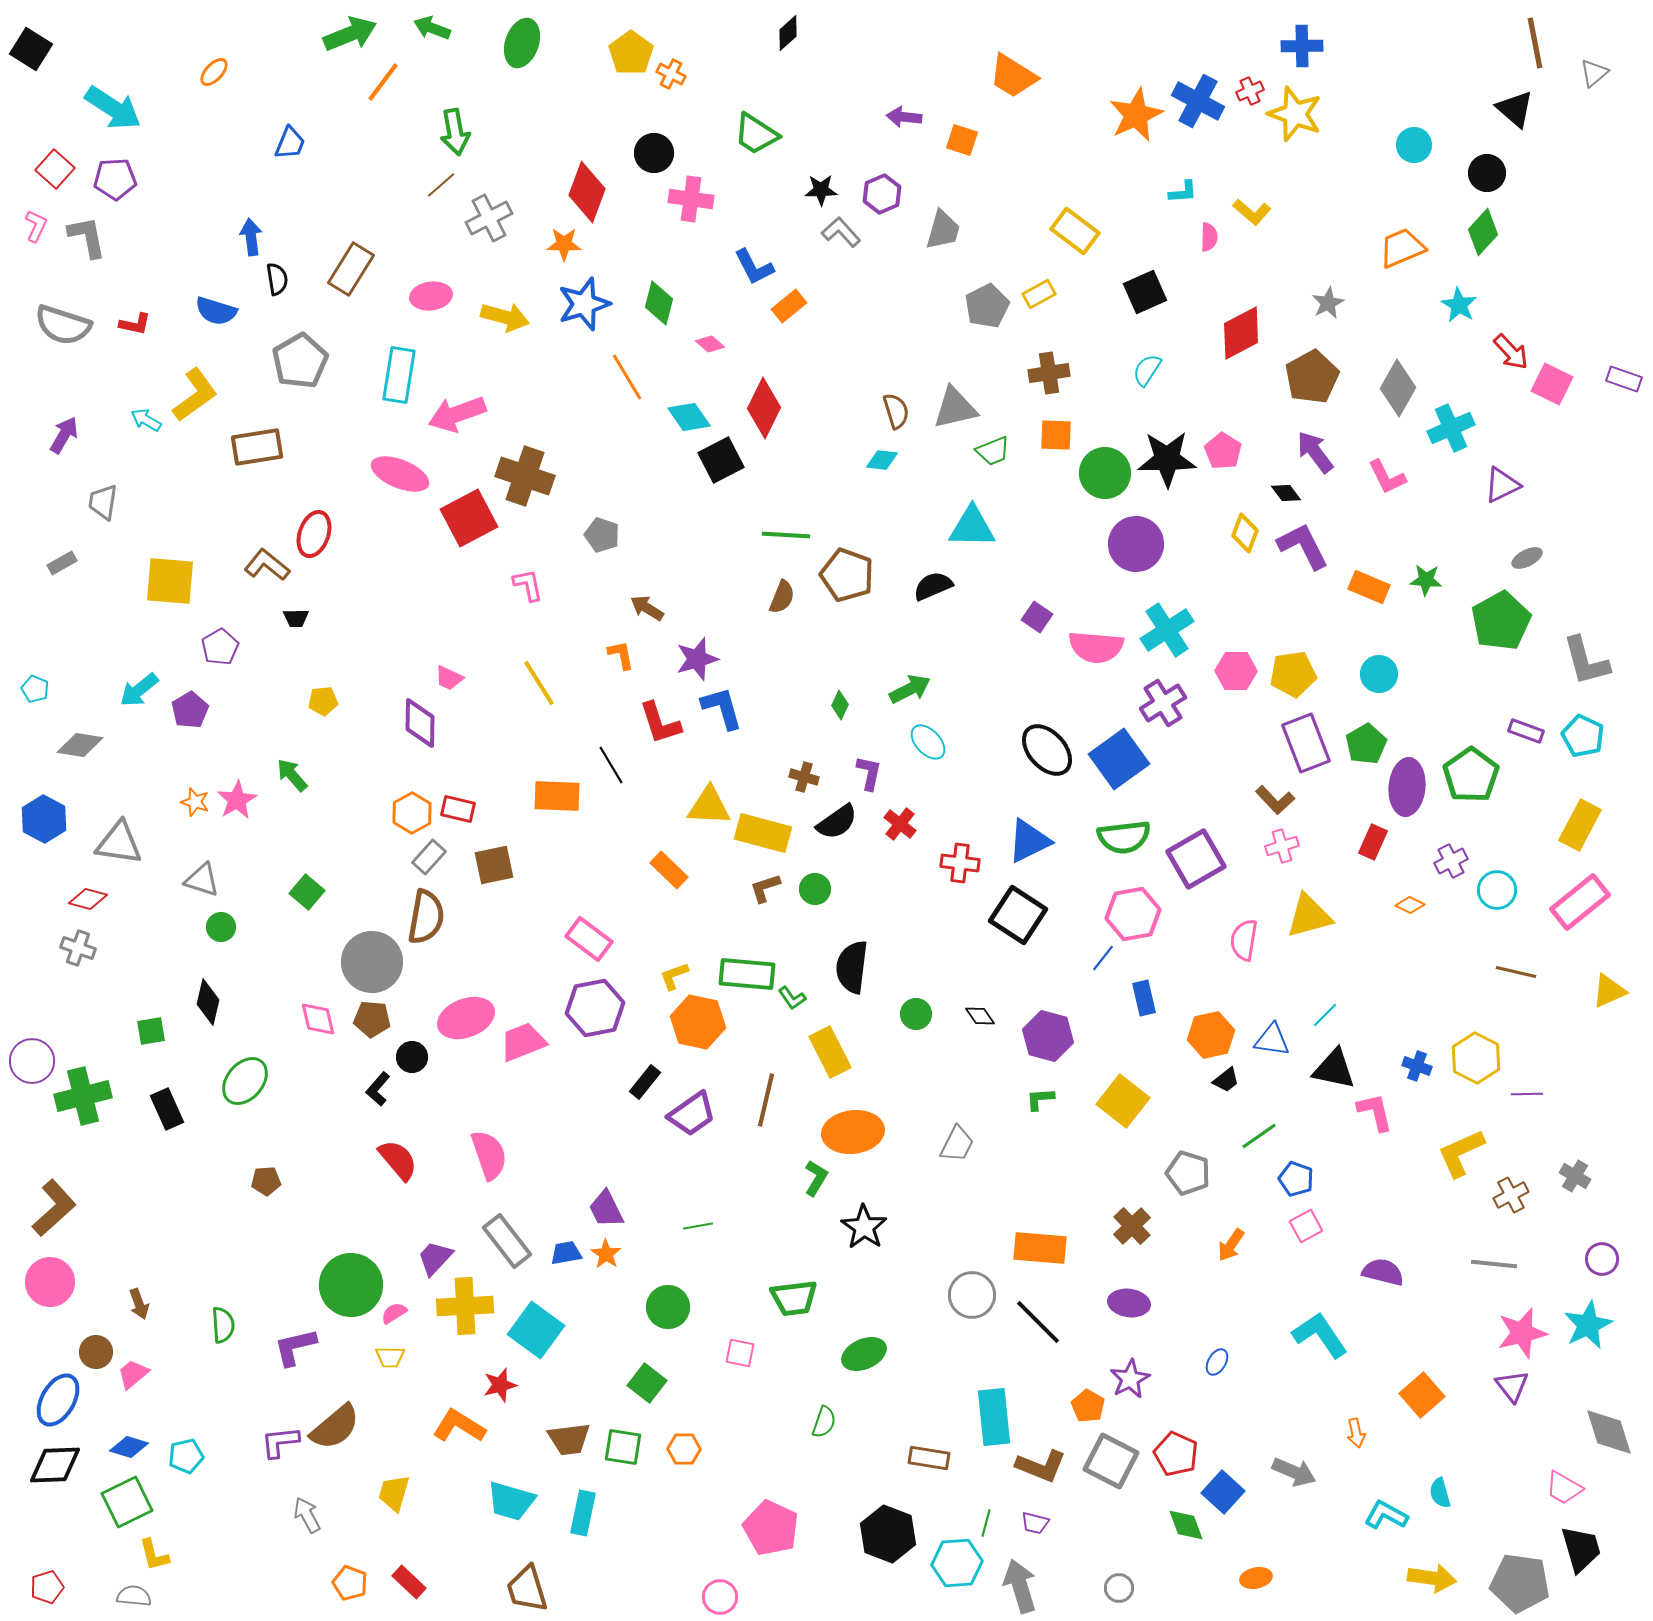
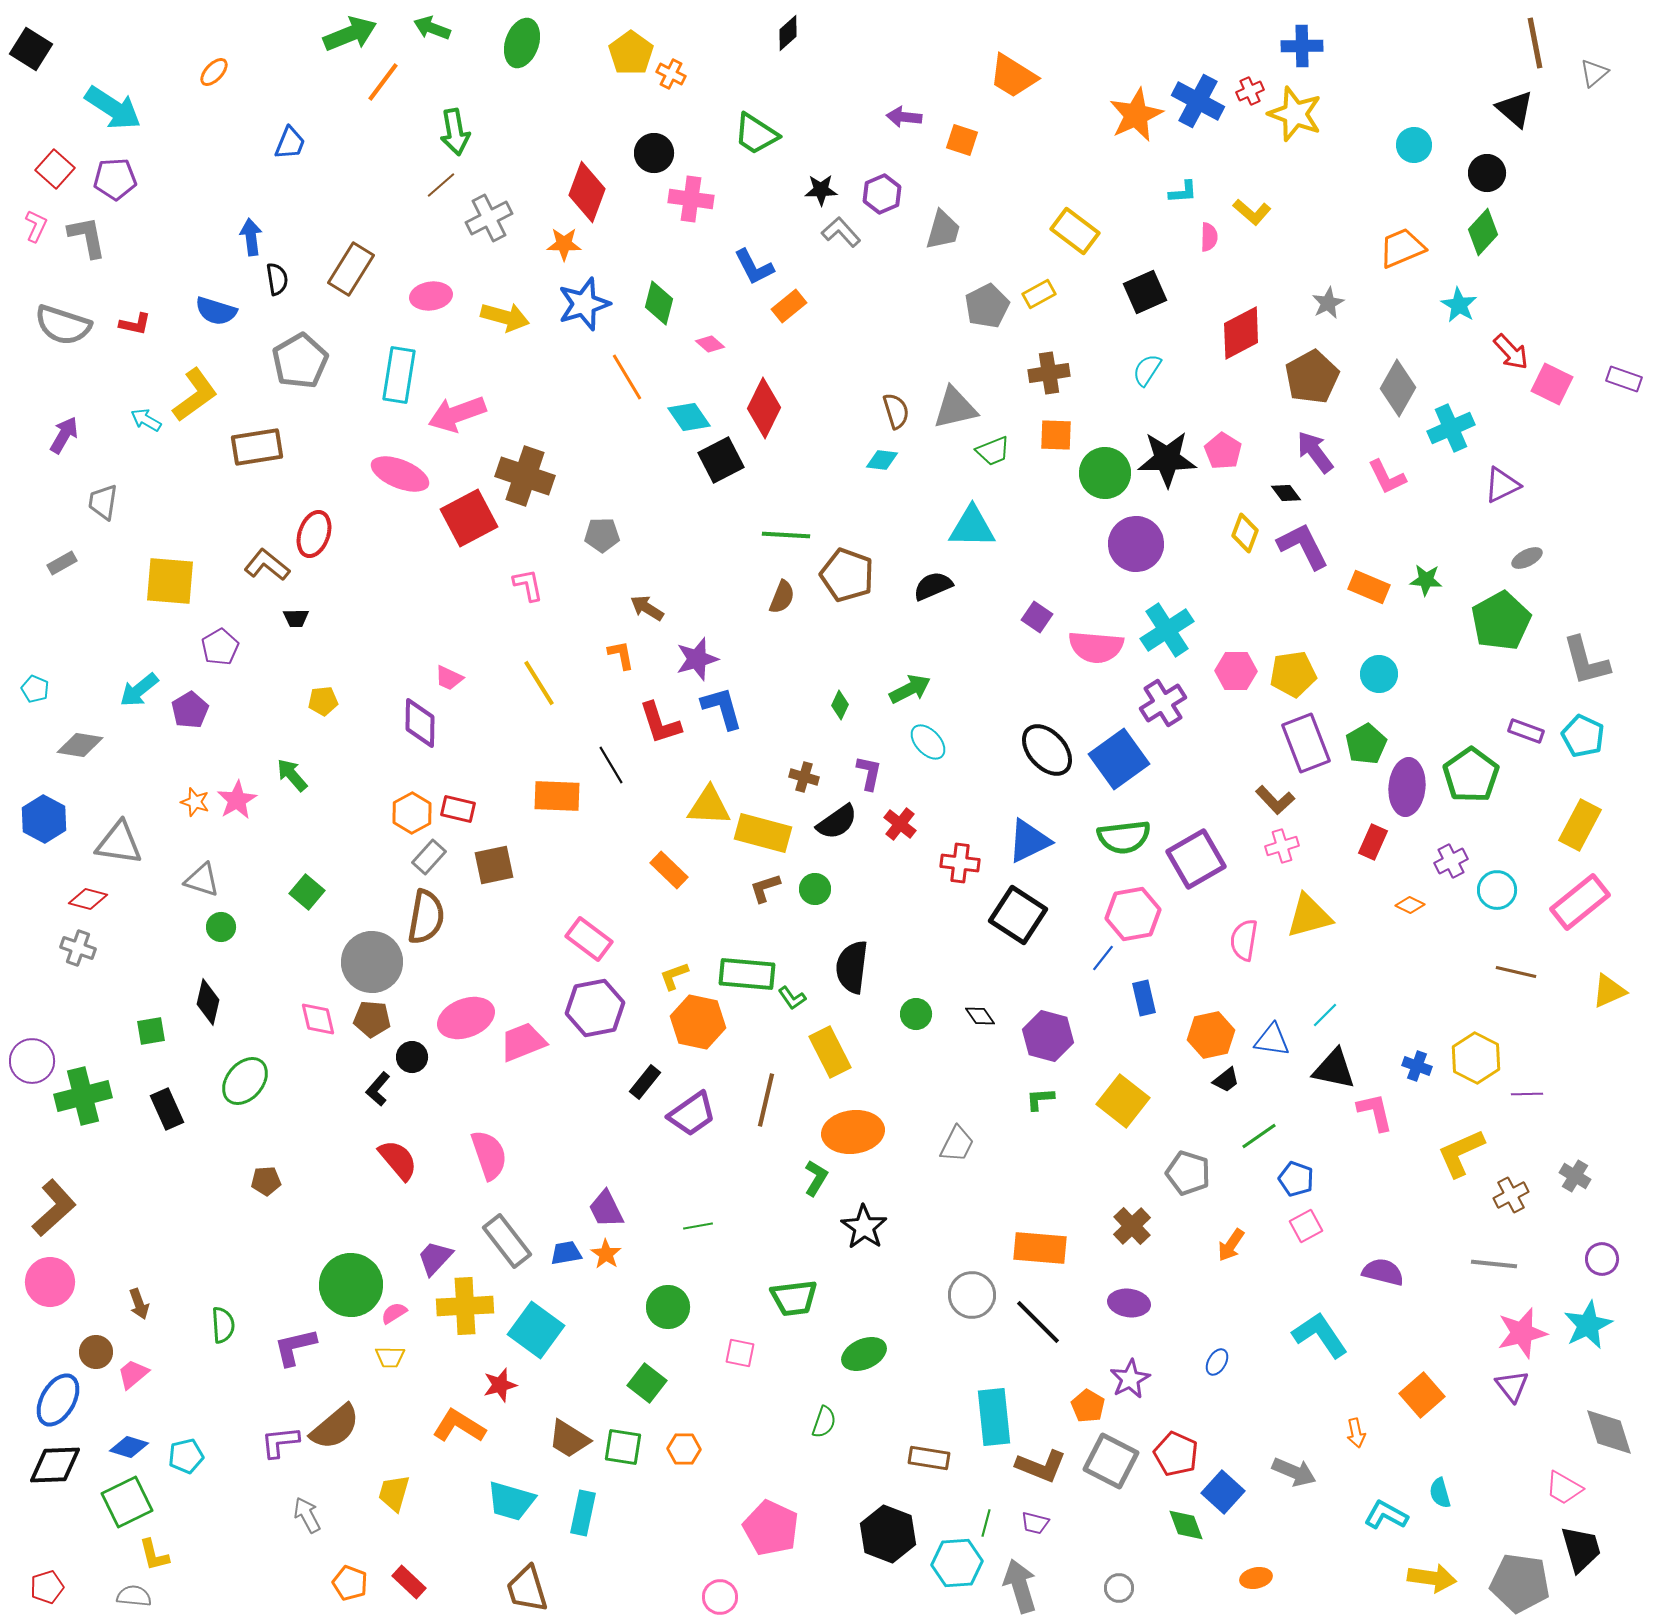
gray pentagon at (602, 535): rotated 20 degrees counterclockwise
brown trapezoid at (569, 1439): rotated 39 degrees clockwise
